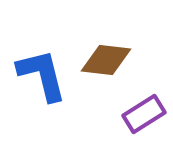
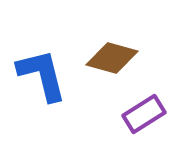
brown diamond: moved 6 px right, 2 px up; rotated 9 degrees clockwise
